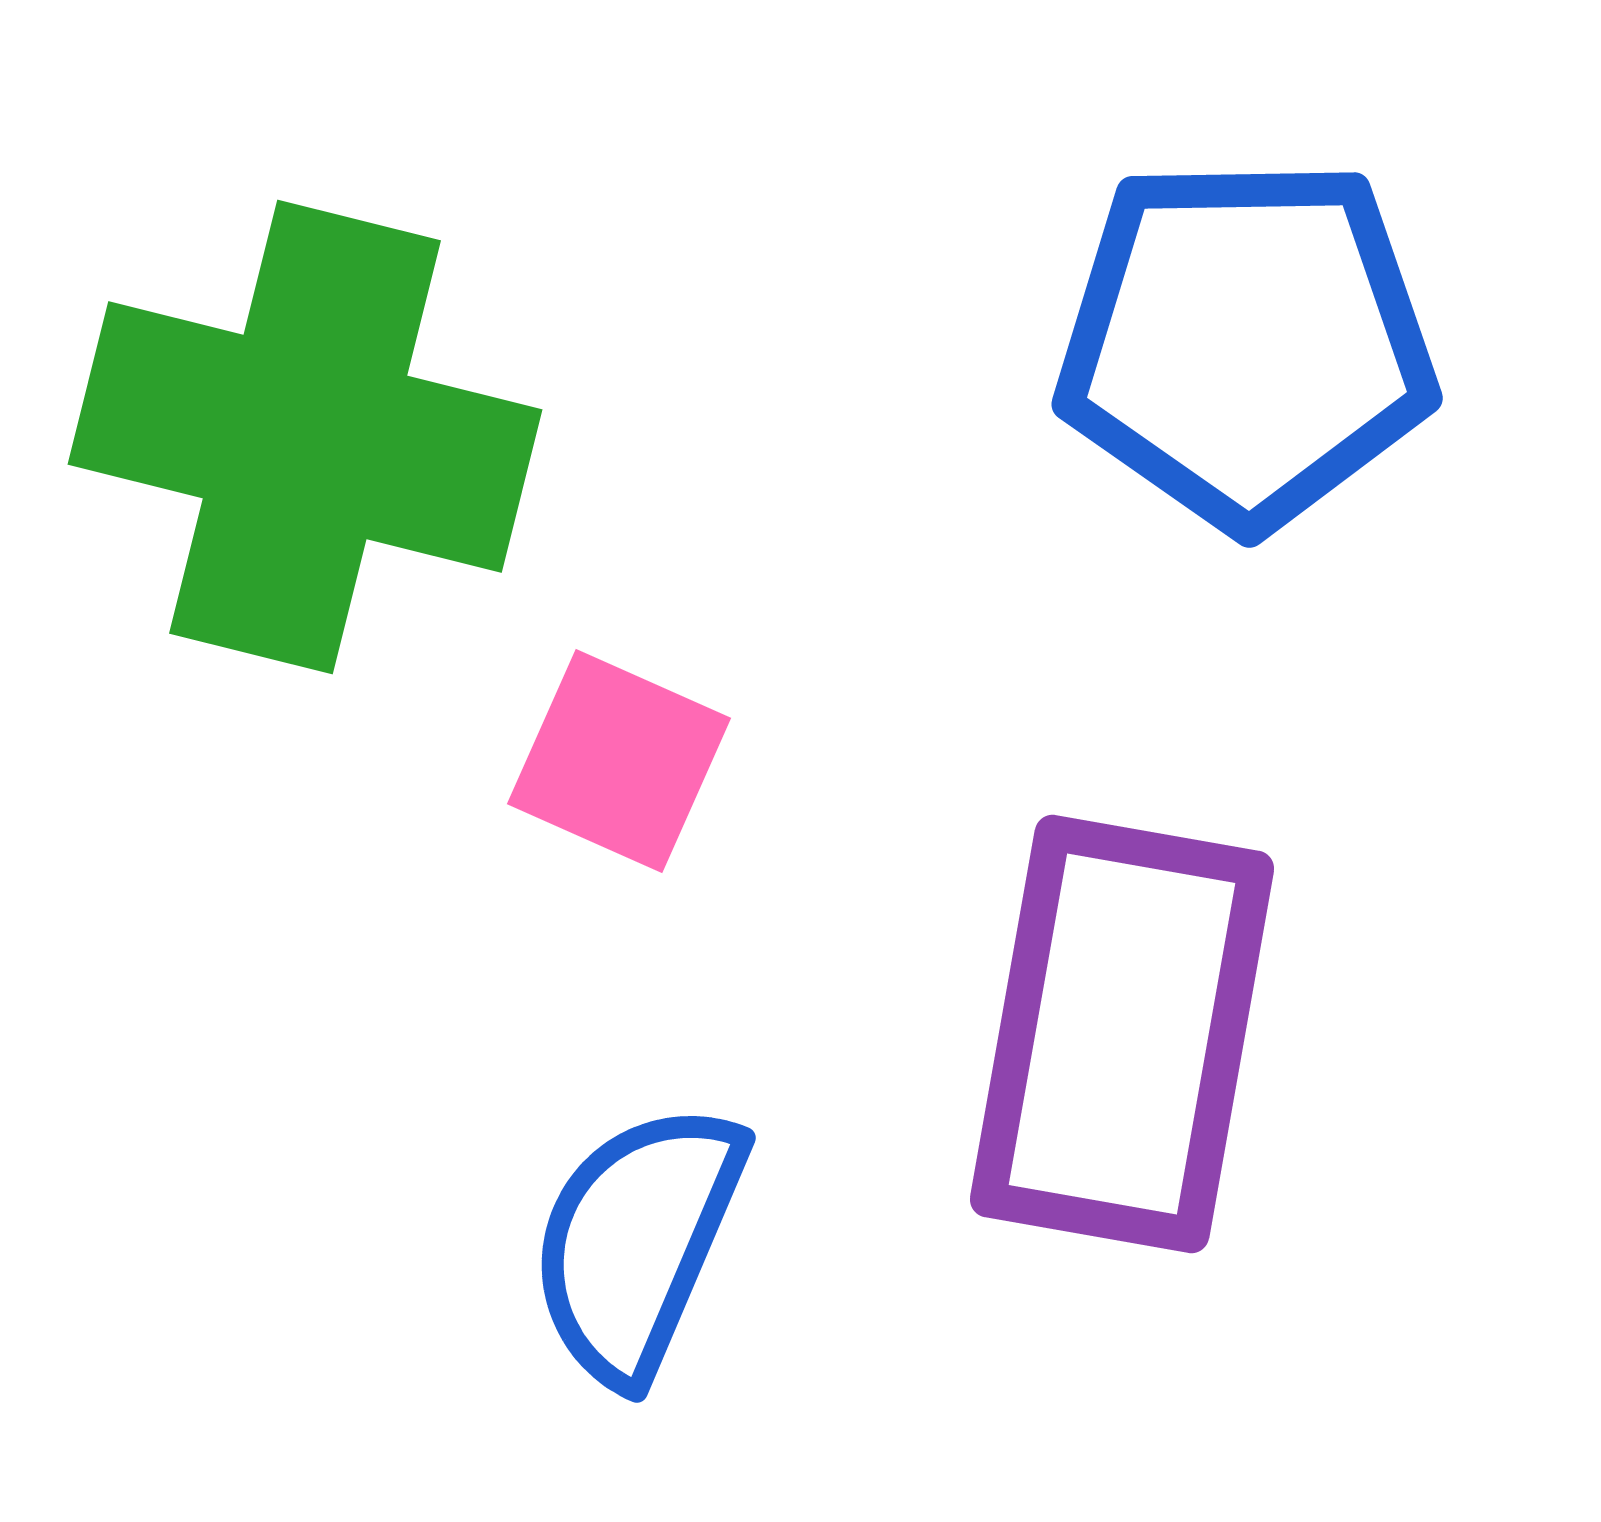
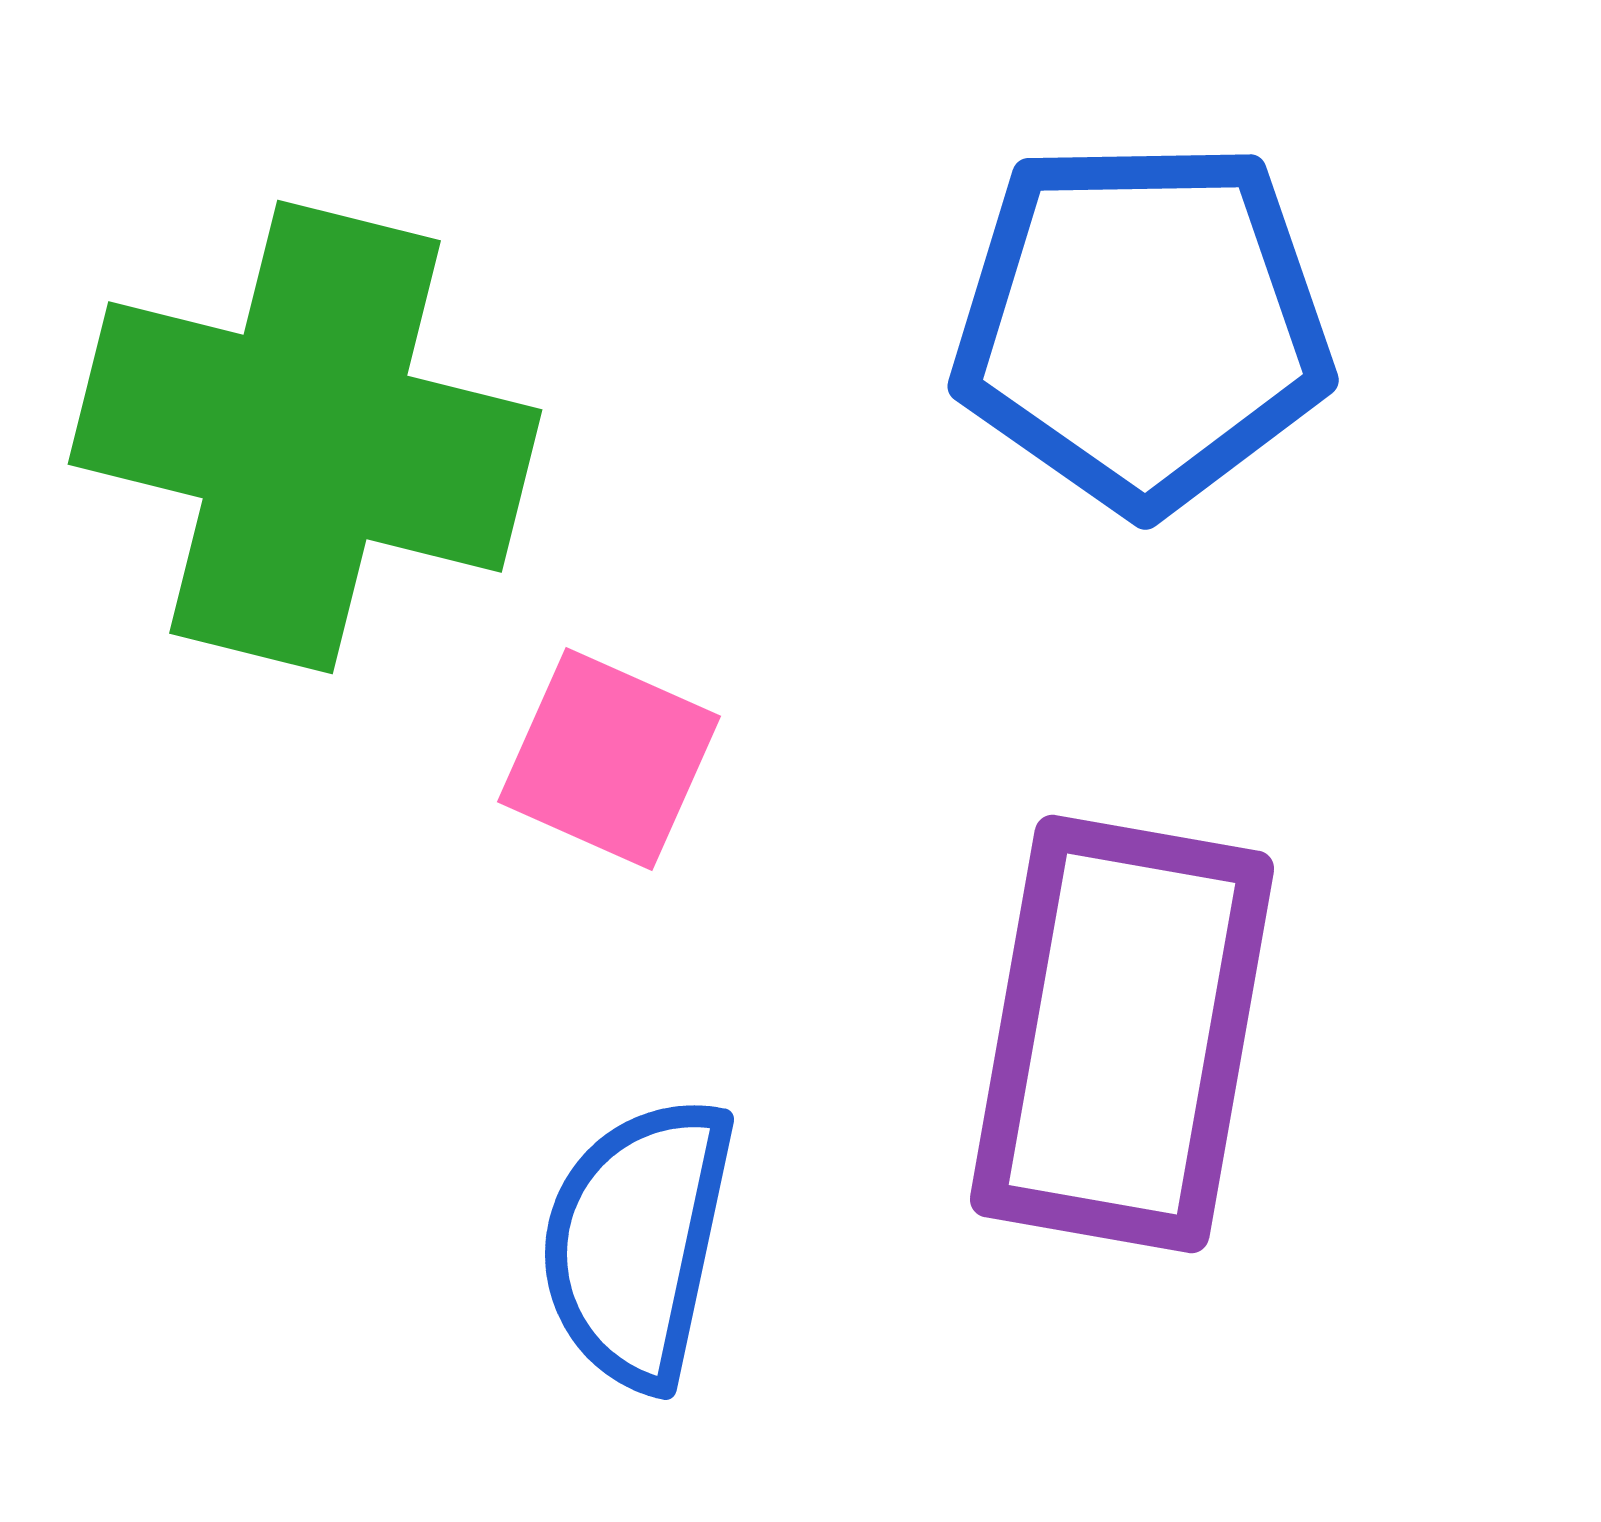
blue pentagon: moved 104 px left, 18 px up
pink square: moved 10 px left, 2 px up
blue semicircle: rotated 11 degrees counterclockwise
